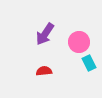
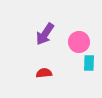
cyan rectangle: rotated 28 degrees clockwise
red semicircle: moved 2 px down
